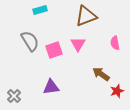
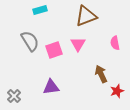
brown arrow: rotated 30 degrees clockwise
